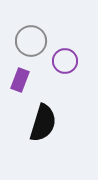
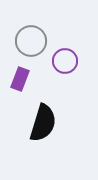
purple rectangle: moved 1 px up
